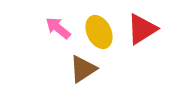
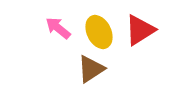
red triangle: moved 2 px left, 1 px down
brown triangle: moved 8 px right
